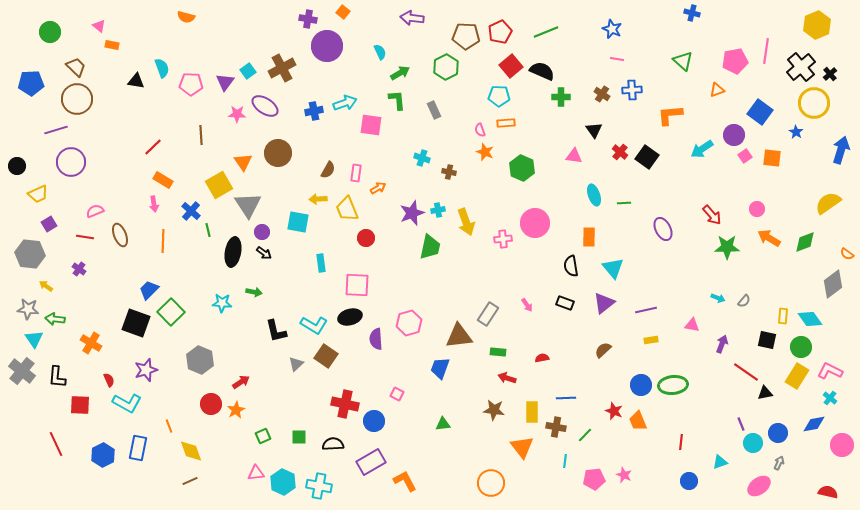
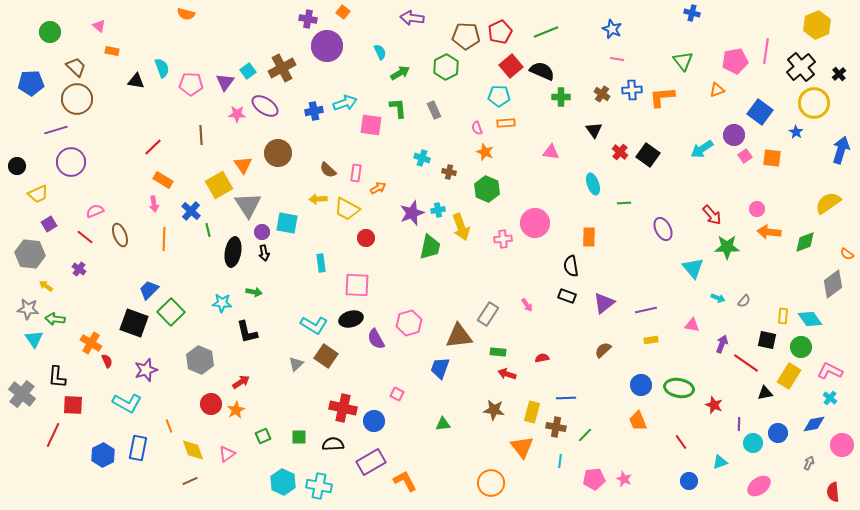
orange semicircle at (186, 17): moved 3 px up
orange rectangle at (112, 45): moved 6 px down
green triangle at (683, 61): rotated 10 degrees clockwise
black cross at (830, 74): moved 9 px right
green L-shape at (397, 100): moved 1 px right, 8 px down
orange L-shape at (670, 115): moved 8 px left, 18 px up
pink semicircle at (480, 130): moved 3 px left, 2 px up
pink triangle at (574, 156): moved 23 px left, 4 px up
black square at (647, 157): moved 1 px right, 2 px up
orange triangle at (243, 162): moved 3 px down
green hexagon at (522, 168): moved 35 px left, 21 px down
brown semicircle at (328, 170): rotated 102 degrees clockwise
cyan ellipse at (594, 195): moved 1 px left, 11 px up
yellow trapezoid at (347, 209): rotated 40 degrees counterclockwise
cyan square at (298, 222): moved 11 px left, 1 px down
yellow arrow at (466, 222): moved 5 px left, 5 px down
red line at (85, 237): rotated 30 degrees clockwise
orange arrow at (769, 238): moved 6 px up; rotated 25 degrees counterclockwise
orange line at (163, 241): moved 1 px right, 2 px up
black arrow at (264, 253): rotated 42 degrees clockwise
cyan triangle at (613, 268): moved 80 px right
black rectangle at (565, 303): moved 2 px right, 7 px up
black ellipse at (350, 317): moved 1 px right, 2 px down
black square at (136, 323): moved 2 px left
black L-shape at (276, 331): moved 29 px left, 1 px down
purple semicircle at (376, 339): rotated 25 degrees counterclockwise
gray cross at (22, 371): moved 23 px down
red line at (746, 372): moved 9 px up
yellow rectangle at (797, 376): moved 8 px left
red arrow at (507, 378): moved 4 px up
red semicircle at (109, 380): moved 2 px left, 19 px up
green ellipse at (673, 385): moved 6 px right, 3 px down; rotated 16 degrees clockwise
red cross at (345, 404): moved 2 px left, 4 px down
red square at (80, 405): moved 7 px left
red star at (614, 411): moved 100 px right, 6 px up
yellow rectangle at (532, 412): rotated 15 degrees clockwise
purple line at (741, 424): moved 2 px left; rotated 24 degrees clockwise
red line at (681, 442): rotated 42 degrees counterclockwise
red line at (56, 444): moved 3 px left, 9 px up; rotated 50 degrees clockwise
yellow diamond at (191, 451): moved 2 px right, 1 px up
cyan line at (565, 461): moved 5 px left
gray arrow at (779, 463): moved 30 px right
pink triangle at (256, 473): moved 29 px left, 19 px up; rotated 30 degrees counterclockwise
pink star at (624, 475): moved 4 px down
red semicircle at (828, 492): moved 5 px right; rotated 108 degrees counterclockwise
